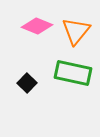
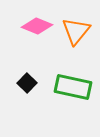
green rectangle: moved 14 px down
